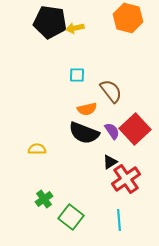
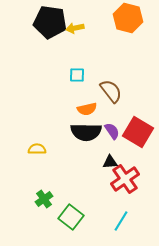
red square: moved 3 px right, 3 px down; rotated 16 degrees counterclockwise
black semicircle: moved 2 px right, 1 px up; rotated 20 degrees counterclockwise
black triangle: rotated 28 degrees clockwise
red cross: moved 1 px left
cyan line: moved 2 px right, 1 px down; rotated 35 degrees clockwise
